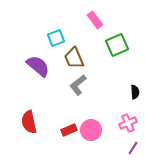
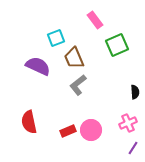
purple semicircle: rotated 15 degrees counterclockwise
red rectangle: moved 1 px left, 1 px down
